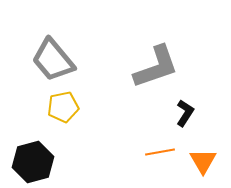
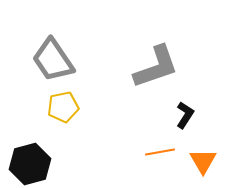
gray trapezoid: rotated 6 degrees clockwise
black L-shape: moved 2 px down
black hexagon: moved 3 px left, 2 px down
